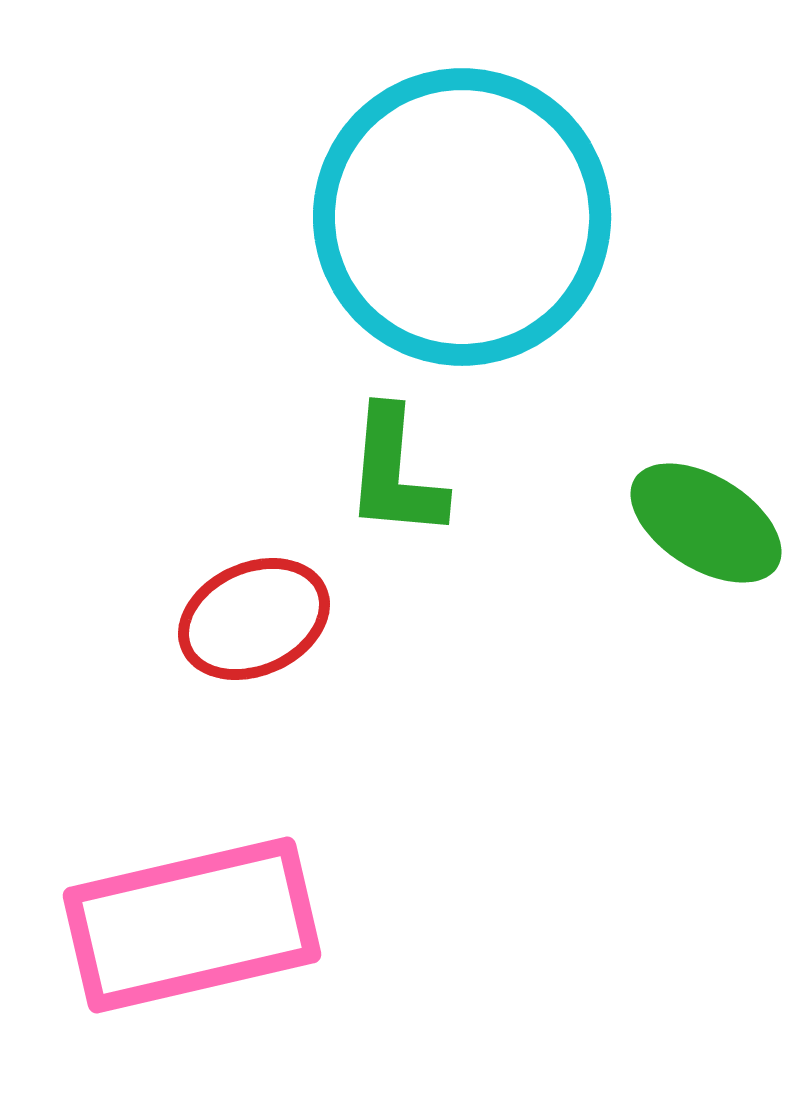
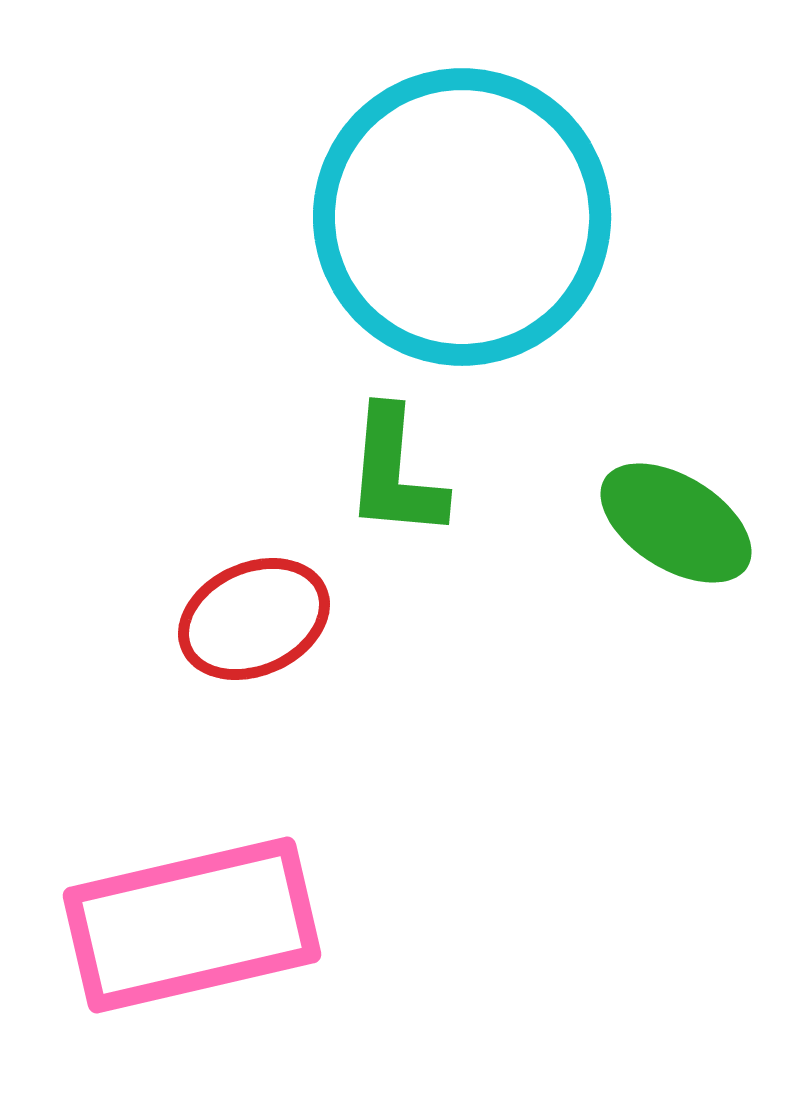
green ellipse: moved 30 px left
